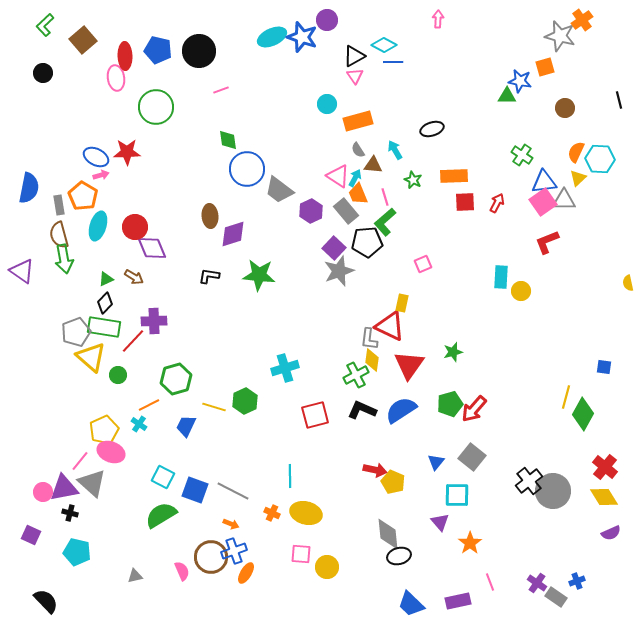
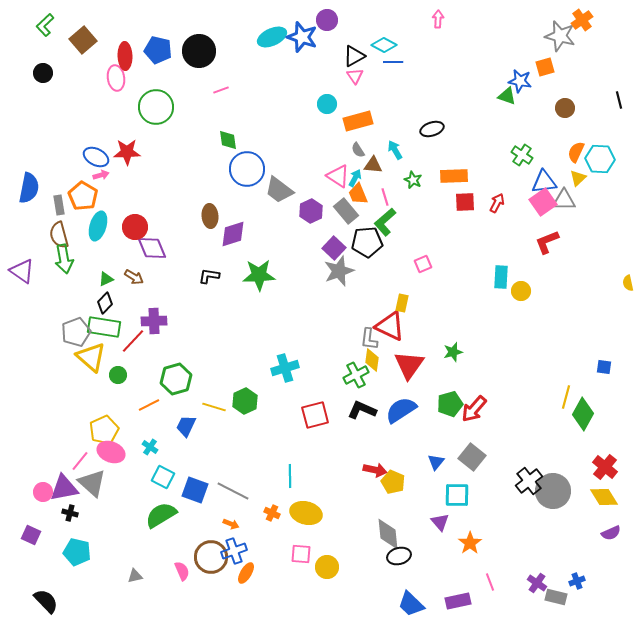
green triangle at (507, 96): rotated 18 degrees clockwise
green star at (259, 275): rotated 8 degrees counterclockwise
cyan cross at (139, 424): moved 11 px right, 23 px down
gray rectangle at (556, 597): rotated 20 degrees counterclockwise
